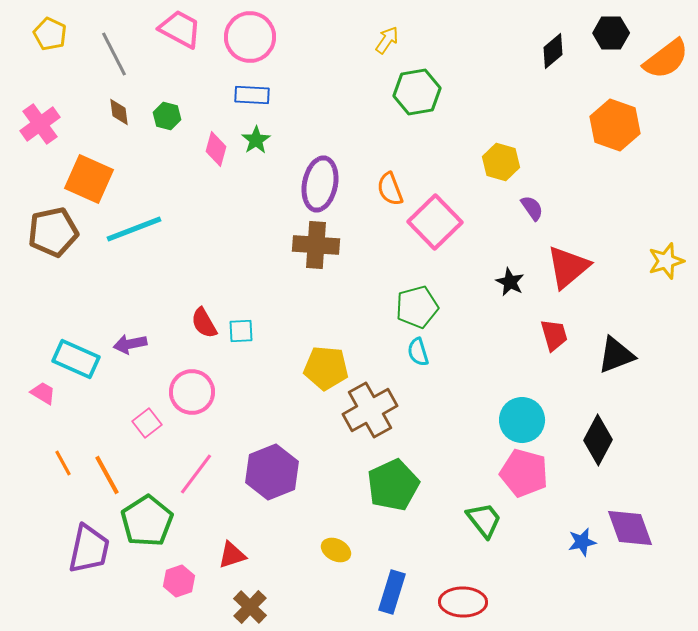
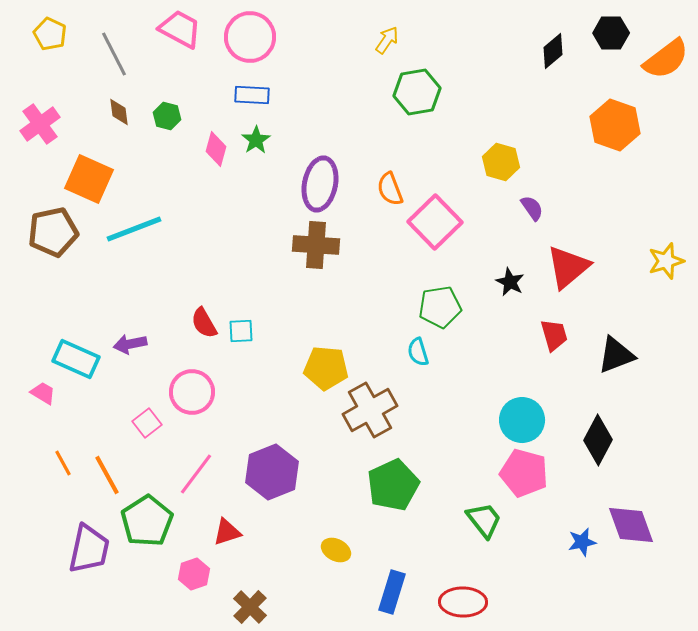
green pentagon at (417, 307): moved 23 px right; rotated 6 degrees clockwise
purple diamond at (630, 528): moved 1 px right, 3 px up
red triangle at (232, 555): moved 5 px left, 23 px up
pink hexagon at (179, 581): moved 15 px right, 7 px up
